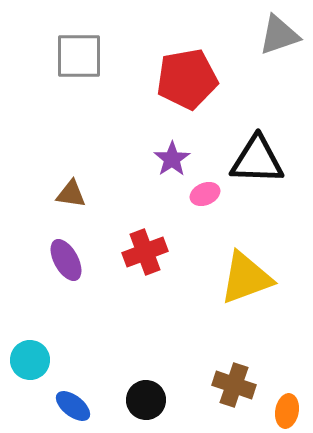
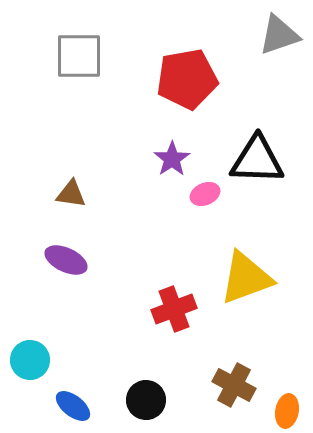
red cross: moved 29 px right, 57 px down
purple ellipse: rotated 36 degrees counterclockwise
brown cross: rotated 9 degrees clockwise
